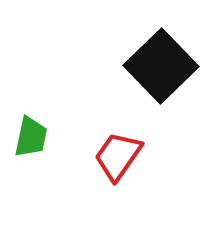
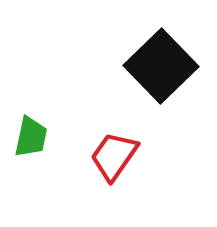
red trapezoid: moved 4 px left
